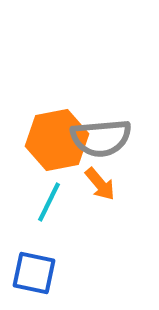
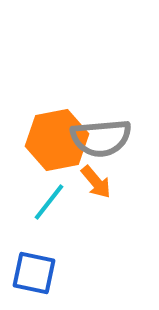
orange arrow: moved 4 px left, 2 px up
cyan line: rotated 12 degrees clockwise
